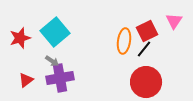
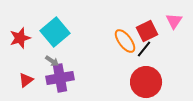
orange ellipse: moved 1 px right; rotated 45 degrees counterclockwise
